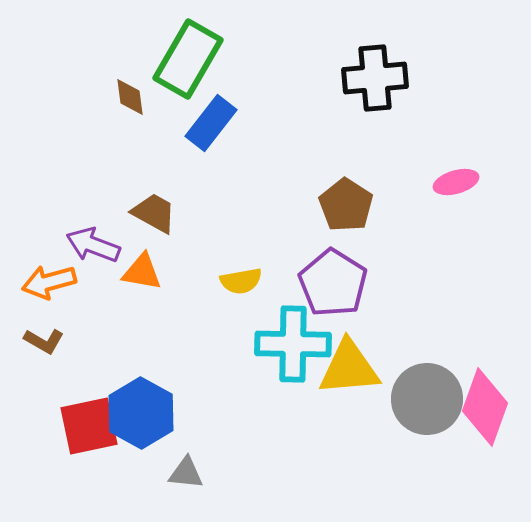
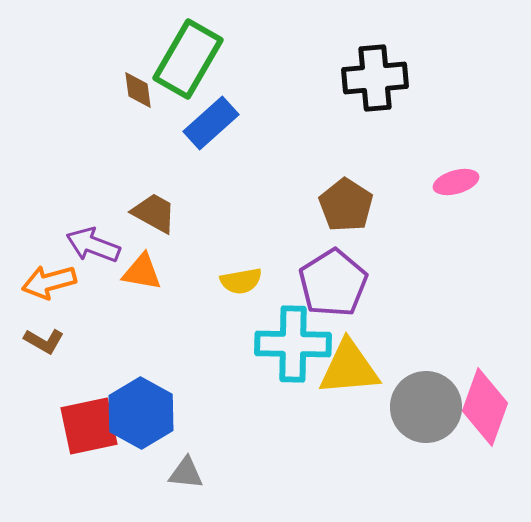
brown diamond: moved 8 px right, 7 px up
blue rectangle: rotated 10 degrees clockwise
purple pentagon: rotated 8 degrees clockwise
gray circle: moved 1 px left, 8 px down
